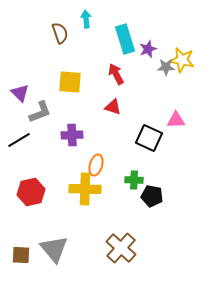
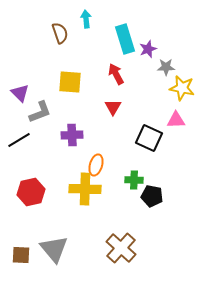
yellow star: moved 28 px down
red triangle: rotated 42 degrees clockwise
